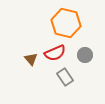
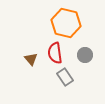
red semicircle: rotated 105 degrees clockwise
